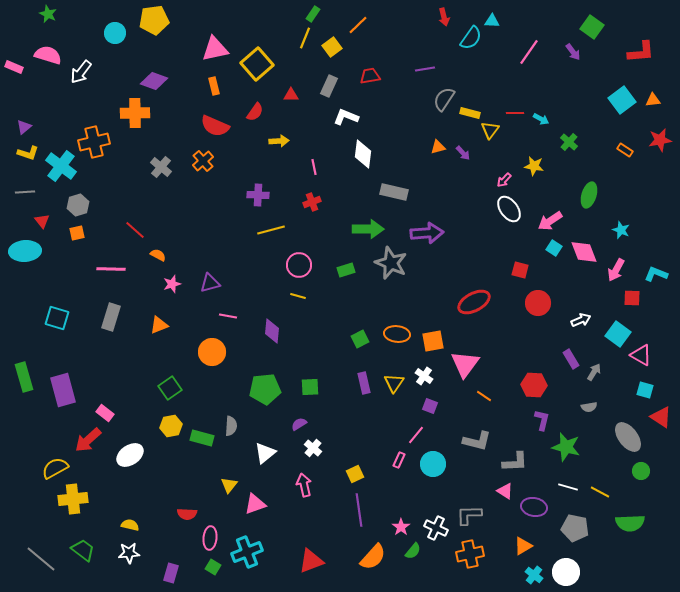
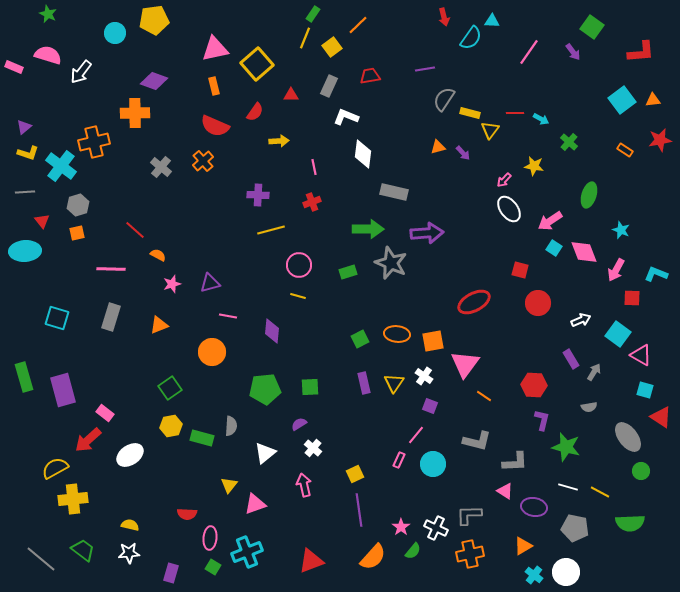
green rectangle at (346, 270): moved 2 px right, 2 px down
